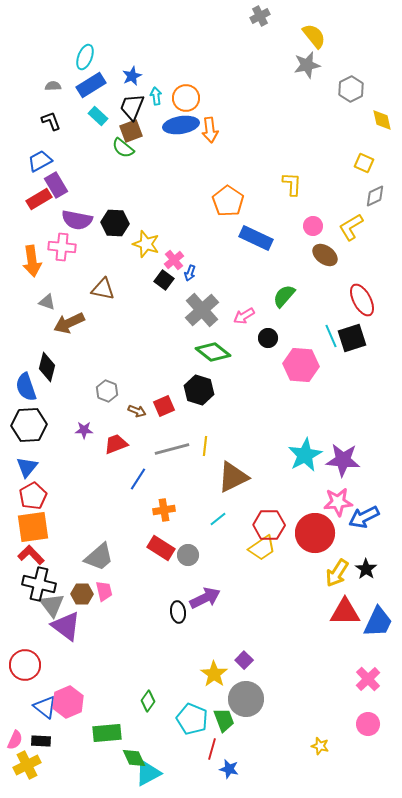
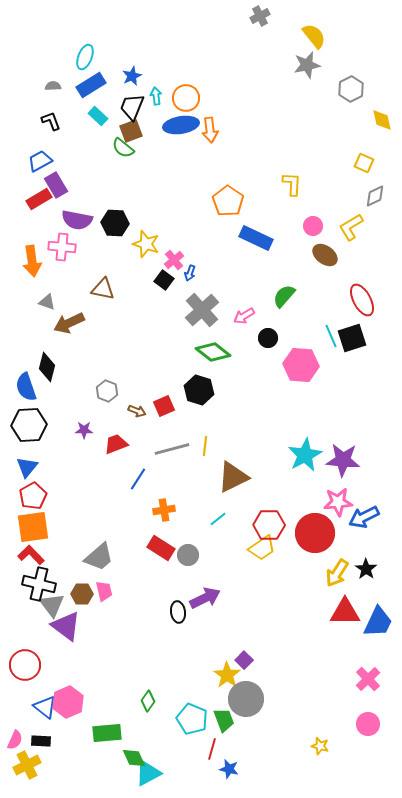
yellow star at (214, 674): moved 13 px right, 1 px down
